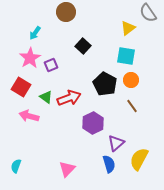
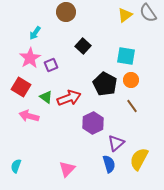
yellow triangle: moved 3 px left, 13 px up
